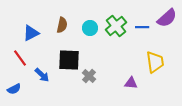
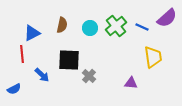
blue line: rotated 24 degrees clockwise
blue triangle: moved 1 px right
red line: moved 2 px right, 4 px up; rotated 30 degrees clockwise
yellow trapezoid: moved 2 px left, 5 px up
